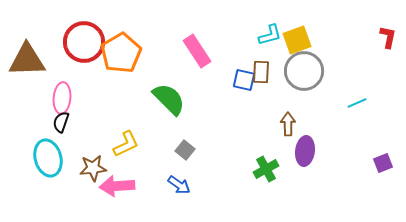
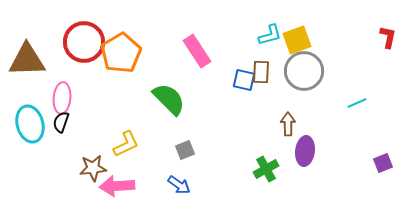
gray square: rotated 30 degrees clockwise
cyan ellipse: moved 18 px left, 34 px up
